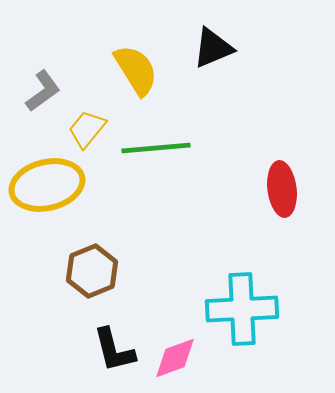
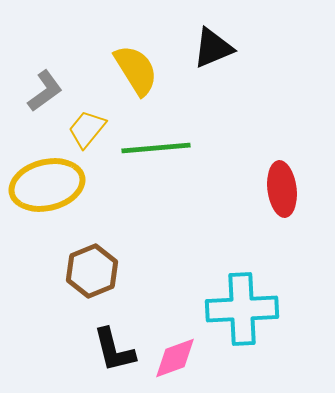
gray L-shape: moved 2 px right
